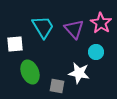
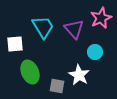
pink star: moved 5 px up; rotated 15 degrees clockwise
cyan circle: moved 1 px left
white star: moved 2 px down; rotated 20 degrees clockwise
